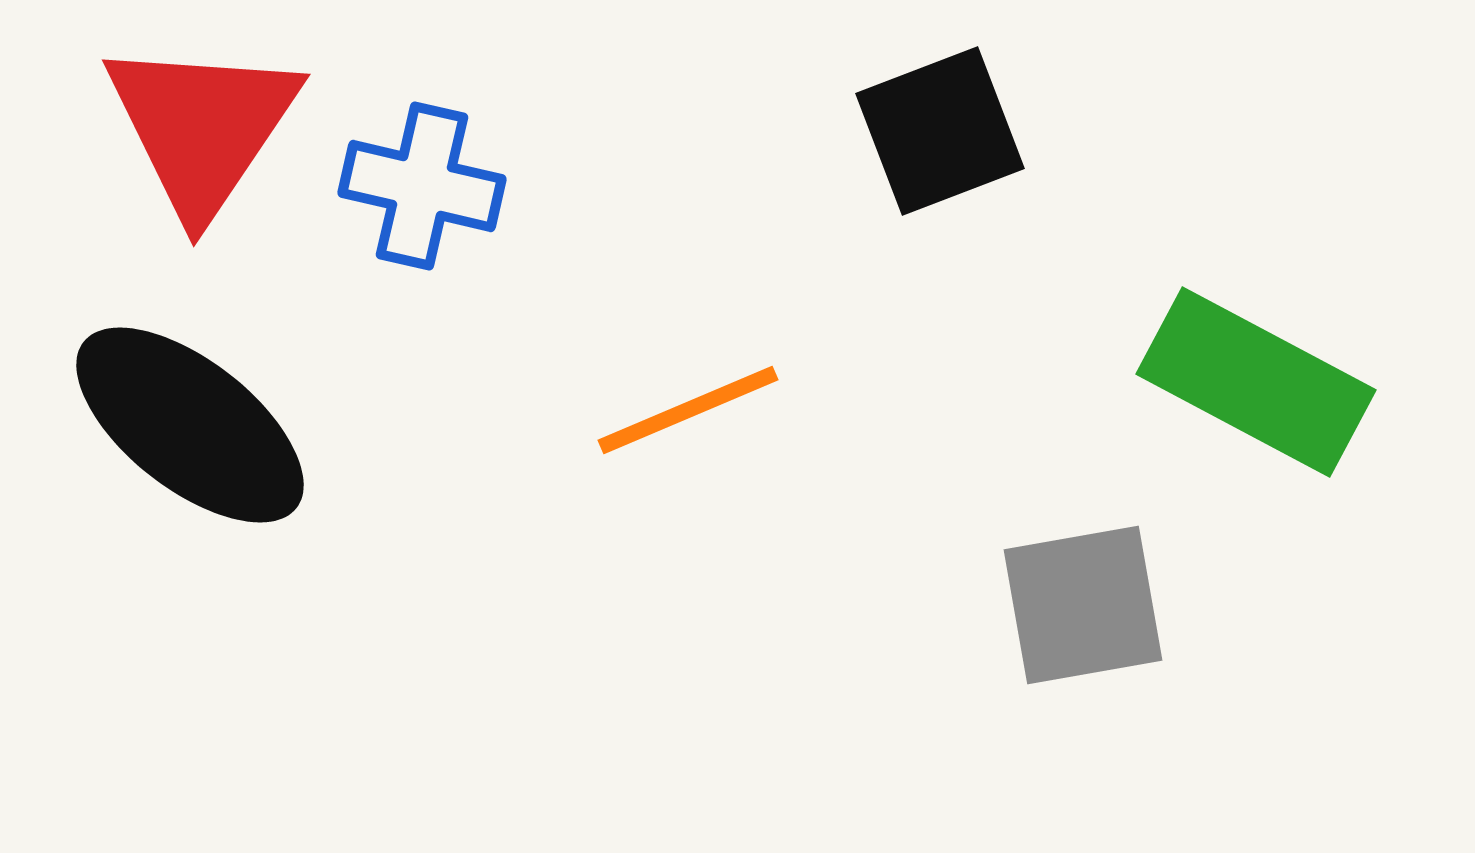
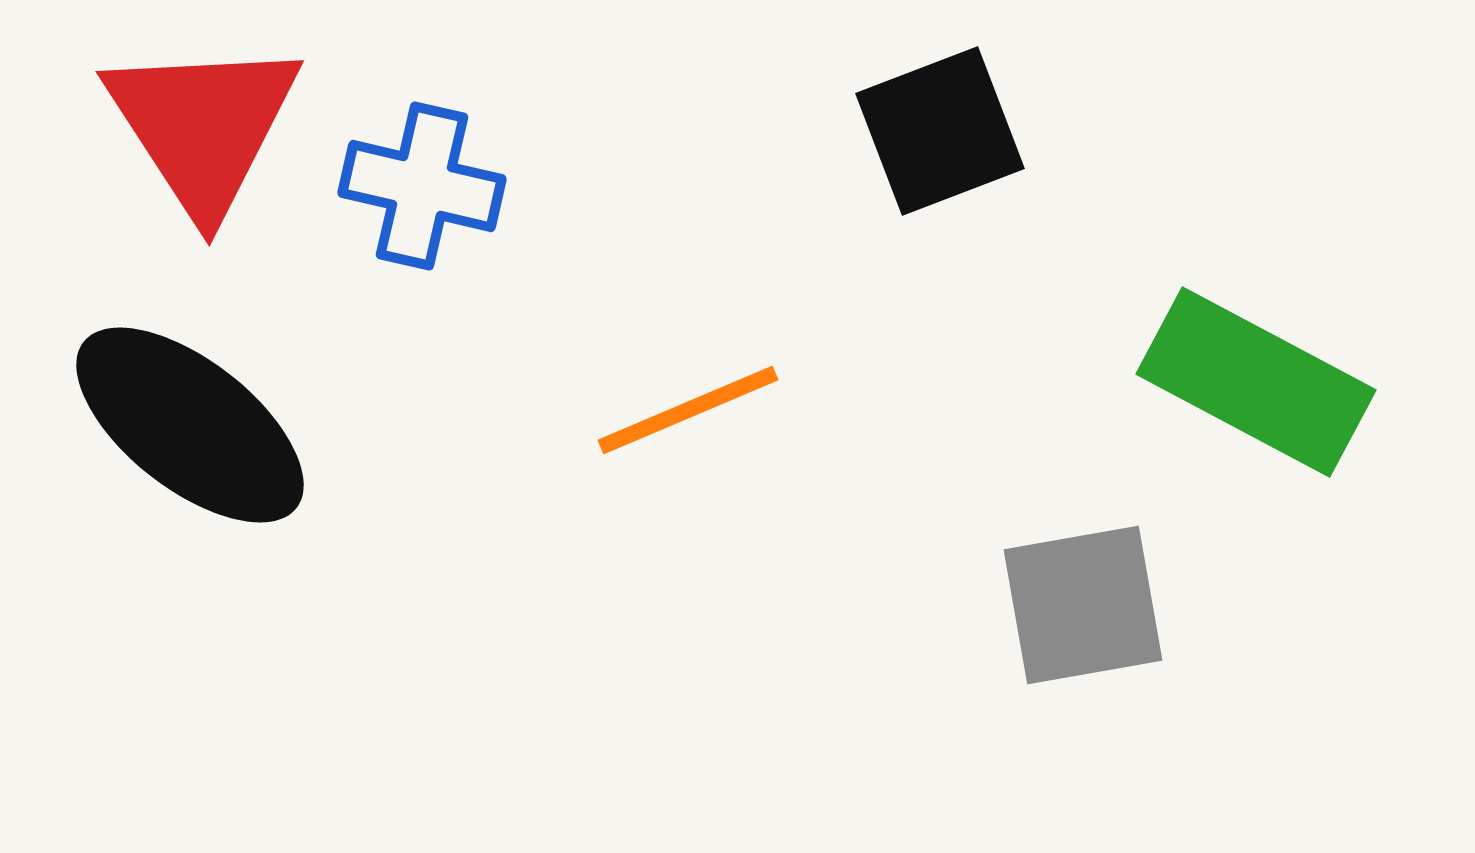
red triangle: moved 1 px right, 1 px up; rotated 7 degrees counterclockwise
